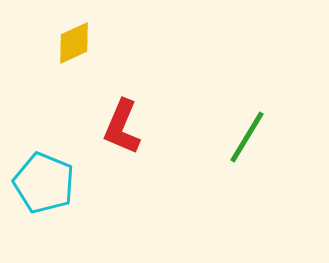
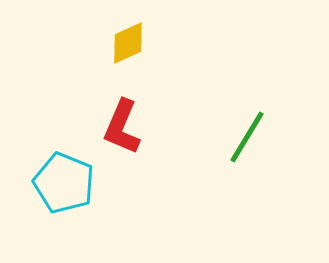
yellow diamond: moved 54 px right
cyan pentagon: moved 20 px right
